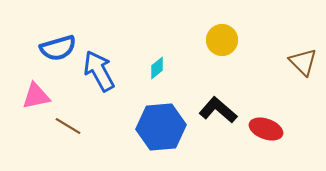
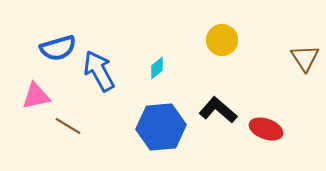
brown triangle: moved 2 px right, 4 px up; rotated 12 degrees clockwise
